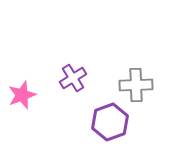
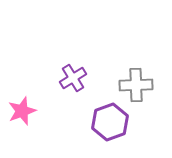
pink star: moved 16 px down
